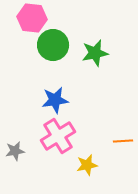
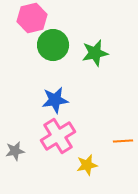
pink hexagon: rotated 20 degrees counterclockwise
